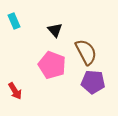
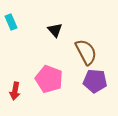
cyan rectangle: moved 3 px left, 1 px down
pink pentagon: moved 3 px left, 14 px down
purple pentagon: moved 2 px right, 1 px up
red arrow: rotated 42 degrees clockwise
